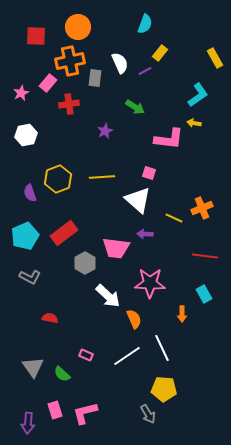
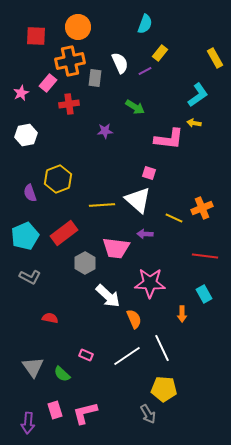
purple star at (105, 131): rotated 21 degrees clockwise
yellow line at (102, 177): moved 28 px down
